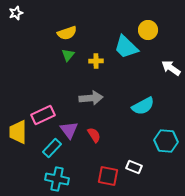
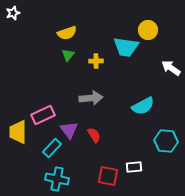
white star: moved 3 px left
cyan trapezoid: rotated 36 degrees counterclockwise
white rectangle: rotated 28 degrees counterclockwise
